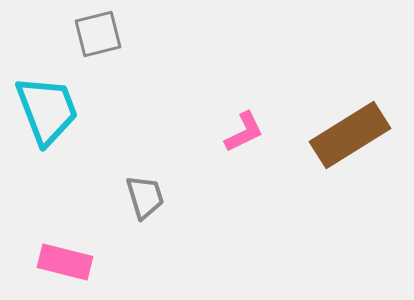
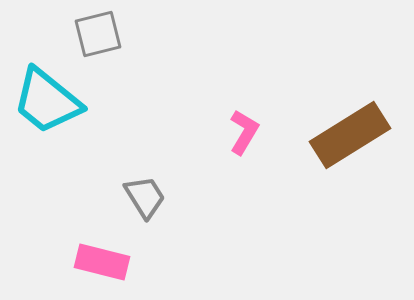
cyan trapezoid: moved 9 px up; rotated 150 degrees clockwise
pink L-shape: rotated 33 degrees counterclockwise
gray trapezoid: rotated 15 degrees counterclockwise
pink rectangle: moved 37 px right
